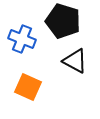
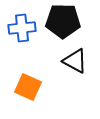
black pentagon: rotated 16 degrees counterclockwise
blue cross: moved 11 px up; rotated 28 degrees counterclockwise
